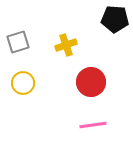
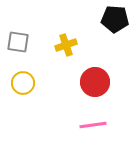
gray square: rotated 25 degrees clockwise
red circle: moved 4 px right
